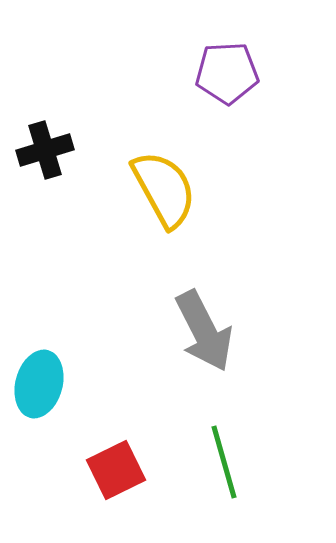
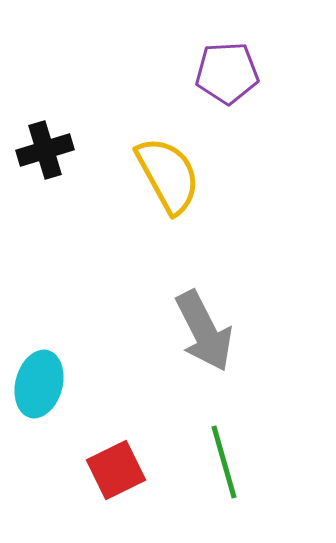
yellow semicircle: moved 4 px right, 14 px up
